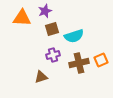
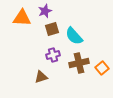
cyan semicircle: rotated 66 degrees clockwise
orange square: moved 1 px right, 8 px down; rotated 16 degrees counterclockwise
